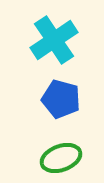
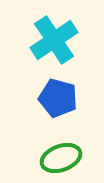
blue pentagon: moved 3 px left, 1 px up
